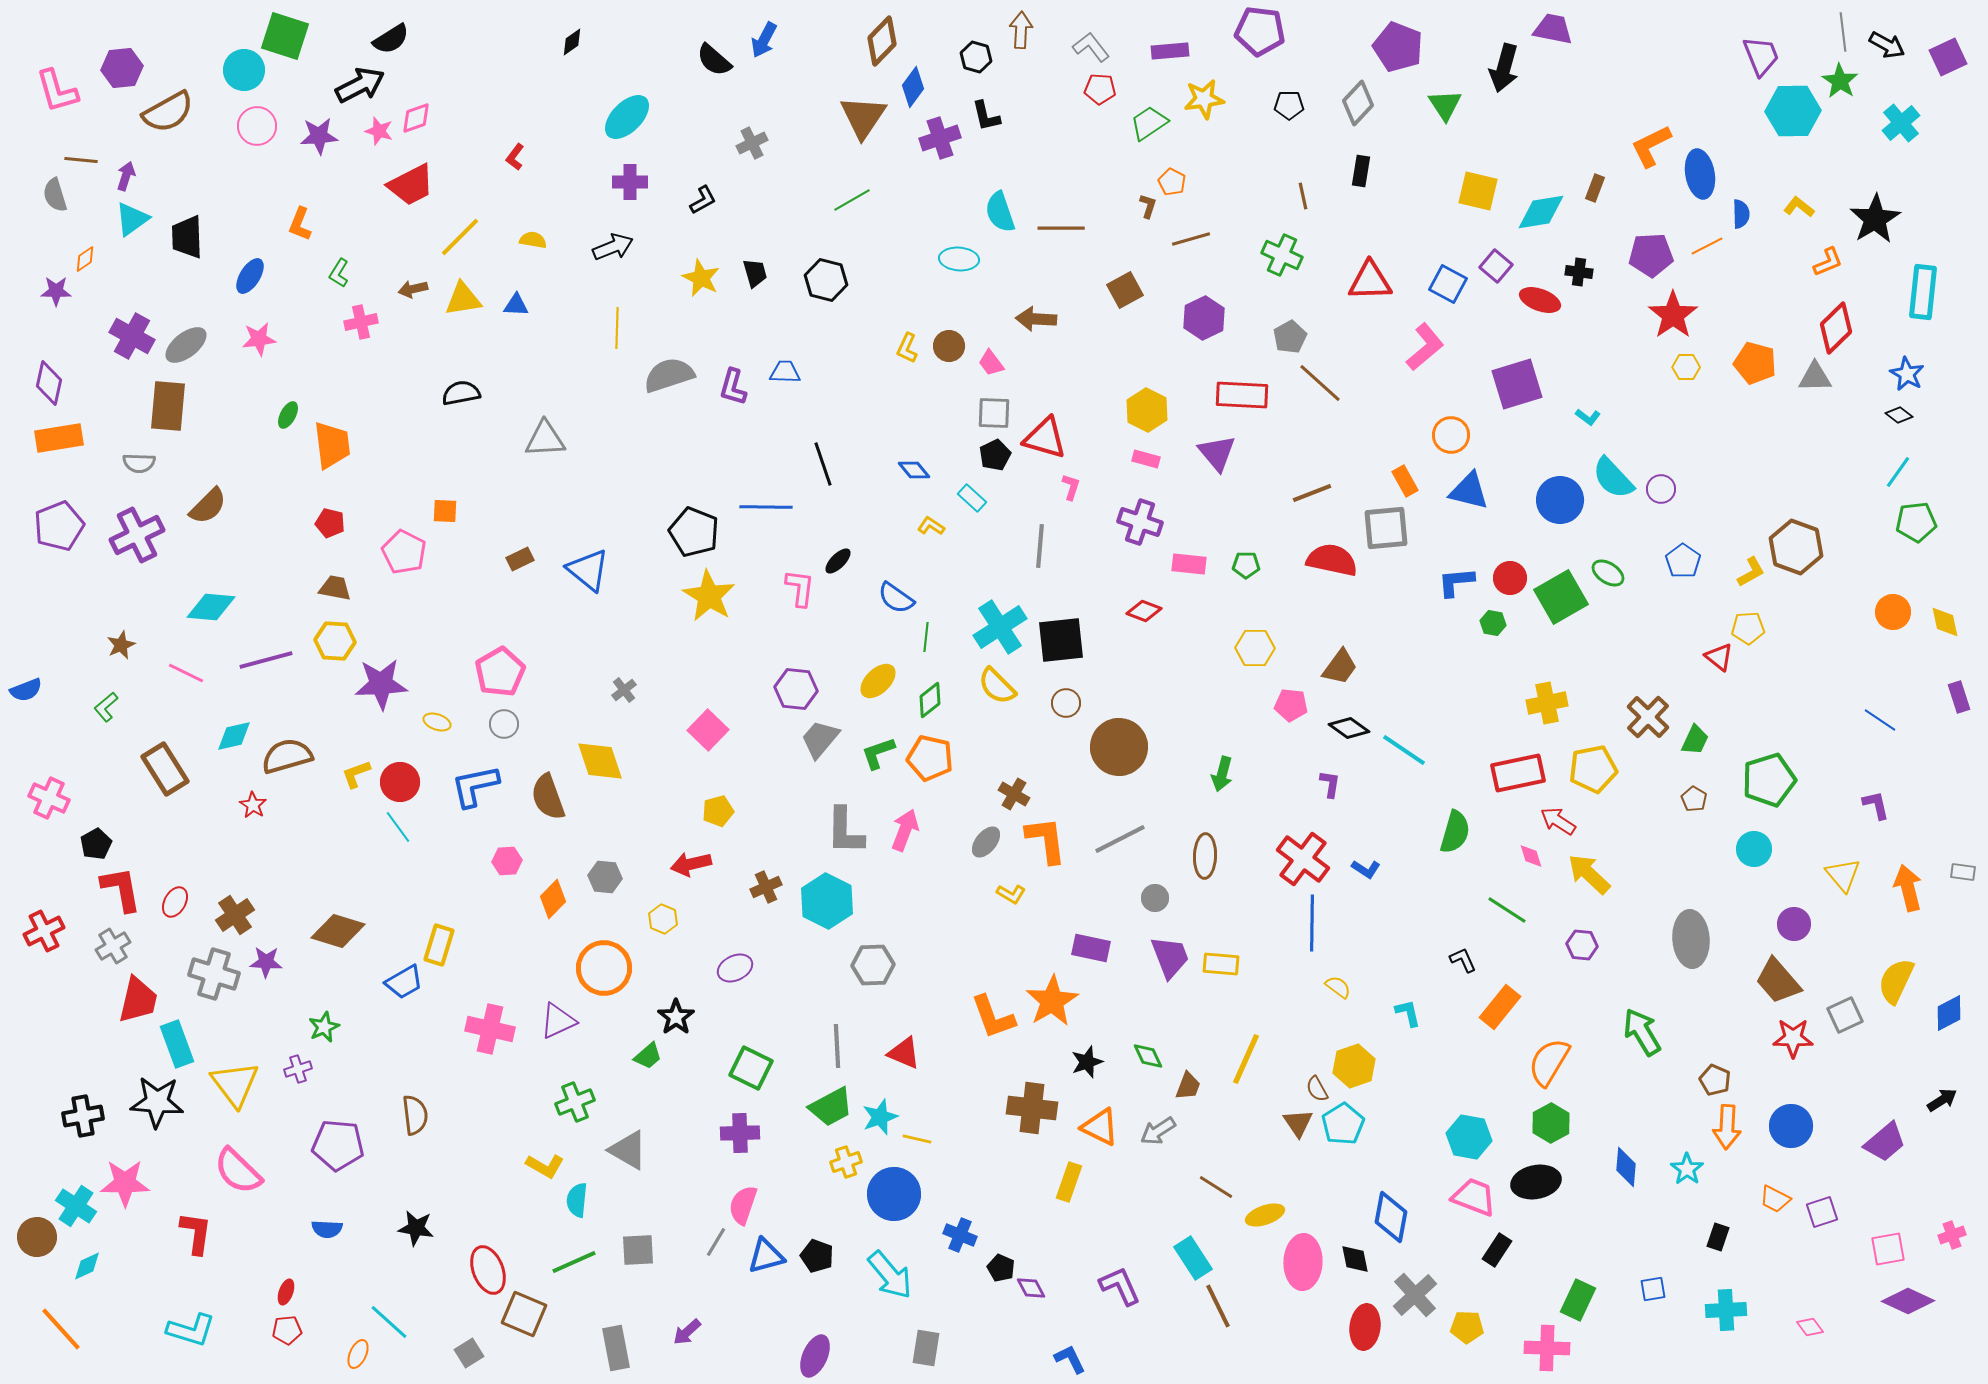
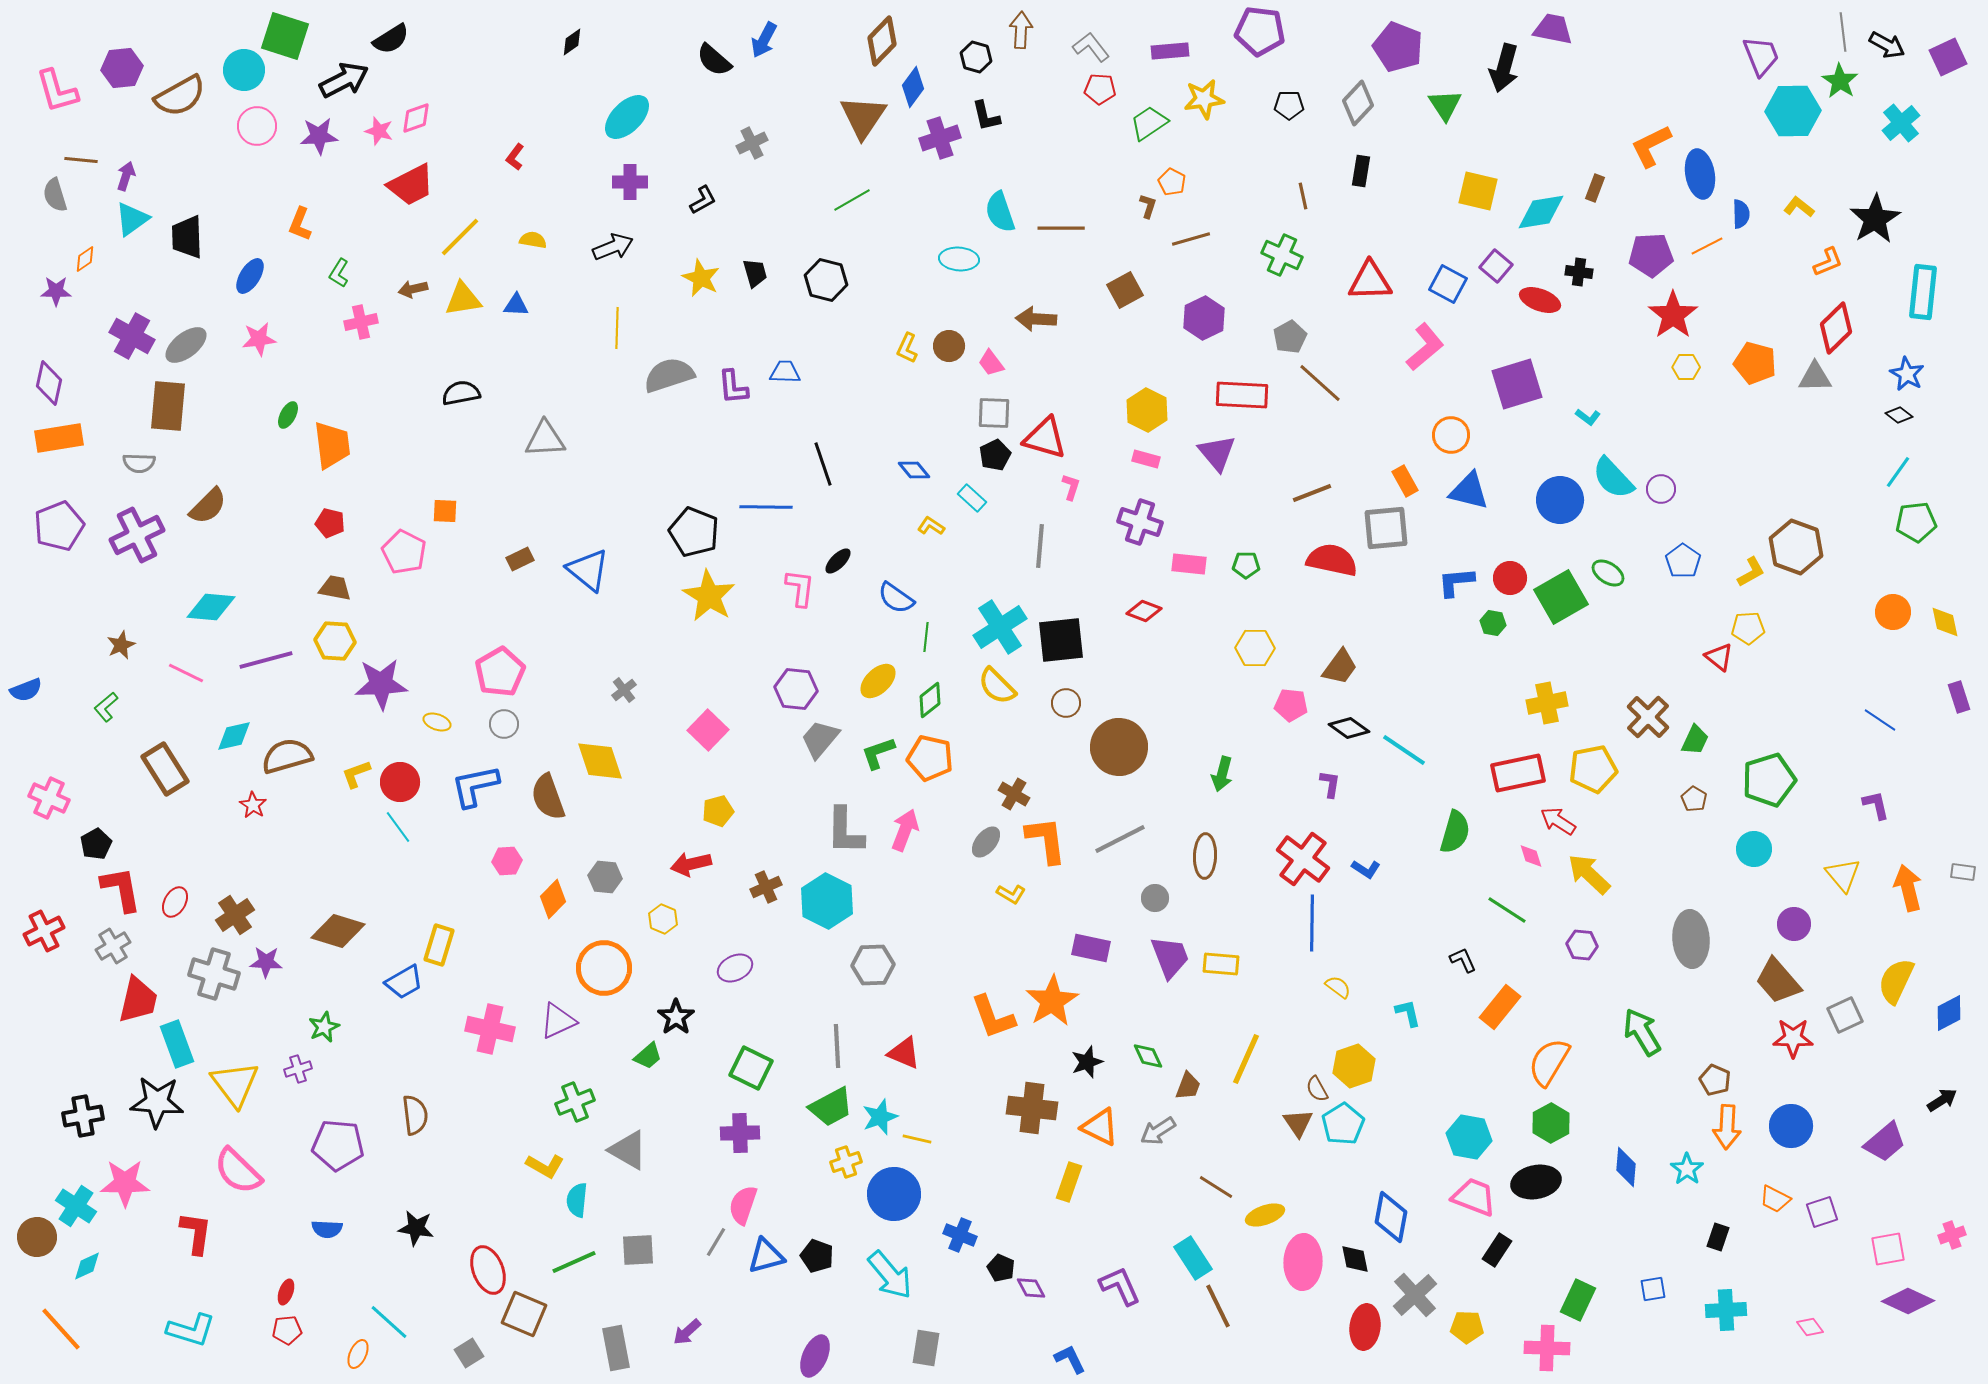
black arrow at (360, 85): moved 16 px left, 5 px up
brown semicircle at (168, 112): moved 12 px right, 16 px up
purple L-shape at (733, 387): rotated 21 degrees counterclockwise
